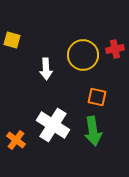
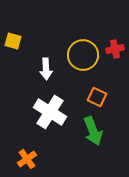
yellow square: moved 1 px right, 1 px down
orange square: rotated 12 degrees clockwise
white cross: moved 3 px left, 13 px up
green arrow: rotated 12 degrees counterclockwise
orange cross: moved 11 px right, 19 px down; rotated 18 degrees clockwise
